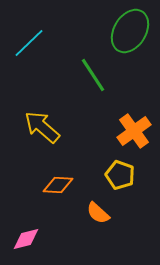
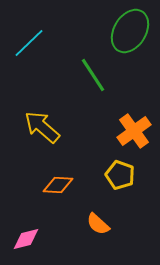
orange semicircle: moved 11 px down
